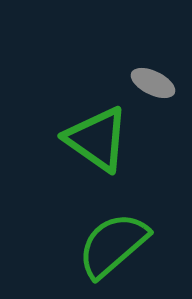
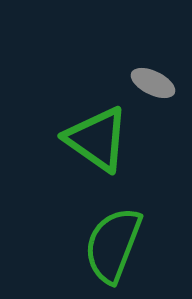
green semicircle: rotated 28 degrees counterclockwise
